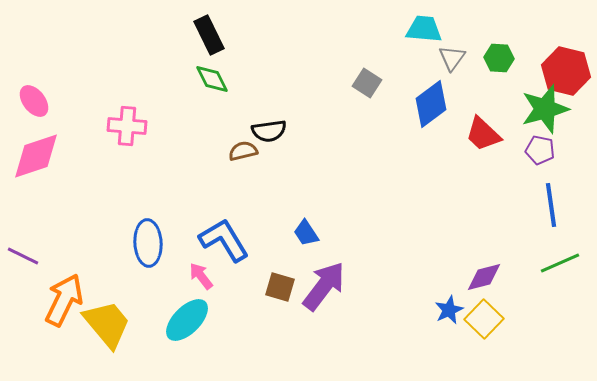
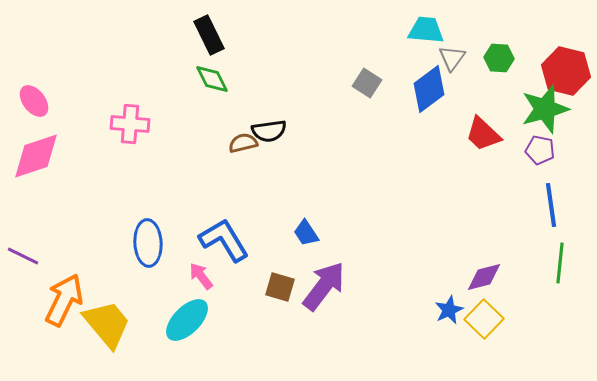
cyan trapezoid: moved 2 px right, 1 px down
blue diamond: moved 2 px left, 15 px up
pink cross: moved 3 px right, 2 px up
brown semicircle: moved 8 px up
green line: rotated 60 degrees counterclockwise
